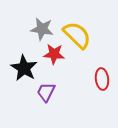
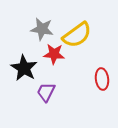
yellow semicircle: rotated 100 degrees clockwise
